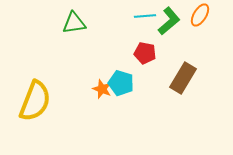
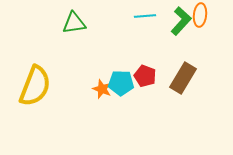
orange ellipse: rotated 25 degrees counterclockwise
green L-shape: moved 12 px right; rotated 8 degrees counterclockwise
red pentagon: moved 23 px down; rotated 10 degrees clockwise
cyan pentagon: rotated 15 degrees counterclockwise
yellow semicircle: moved 15 px up
